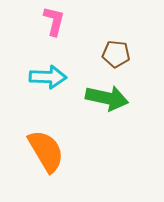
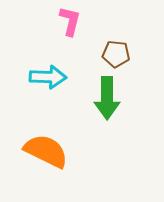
pink L-shape: moved 16 px right
green arrow: rotated 78 degrees clockwise
orange semicircle: rotated 33 degrees counterclockwise
